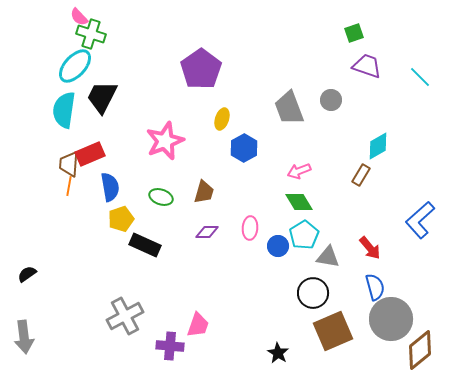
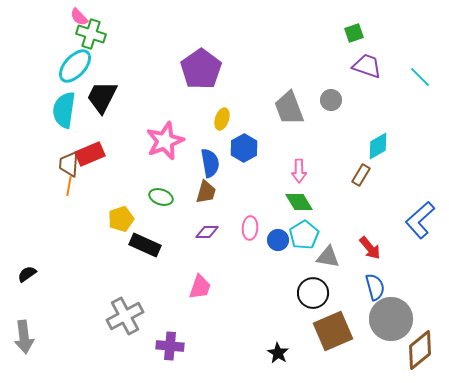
pink arrow at (299, 171): rotated 70 degrees counterclockwise
blue semicircle at (110, 187): moved 100 px right, 24 px up
brown trapezoid at (204, 192): moved 2 px right
blue circle at (278, 246): moved 6 px up
pink trapezoid at (198, 325): moved 2 px right, 38 px up
